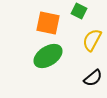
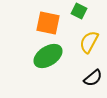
yellow semicircle: moved 3 px left, 2 px down
